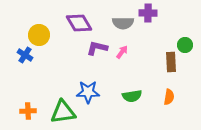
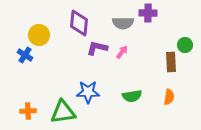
purple diamond: rotated 36 degrees clockwise
